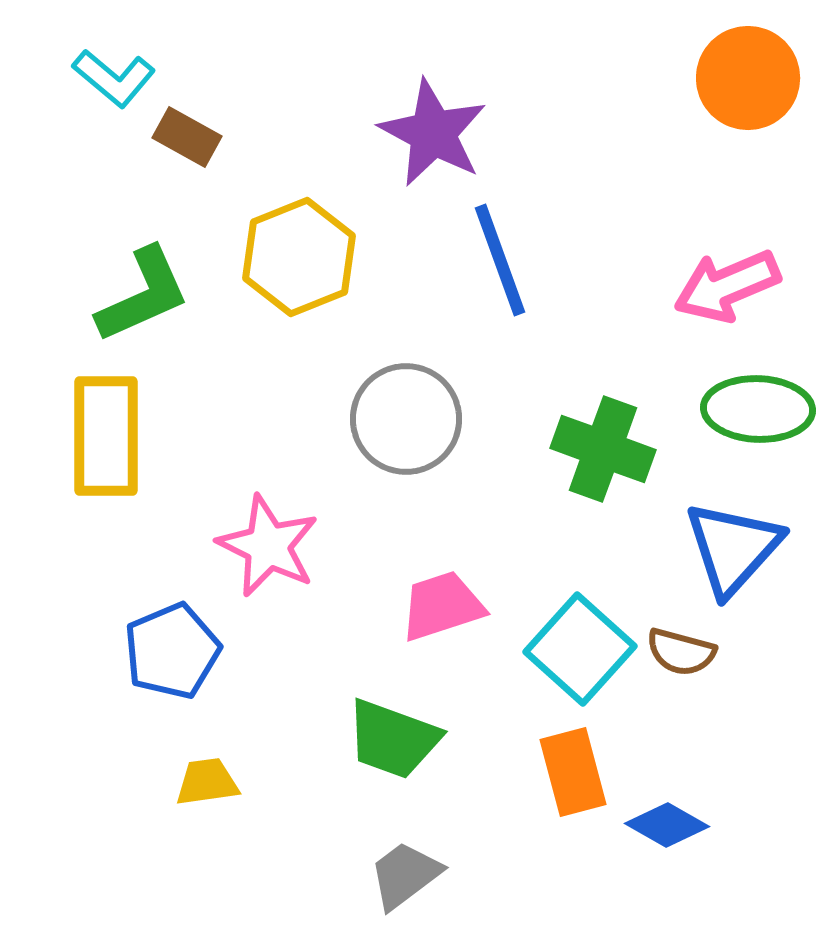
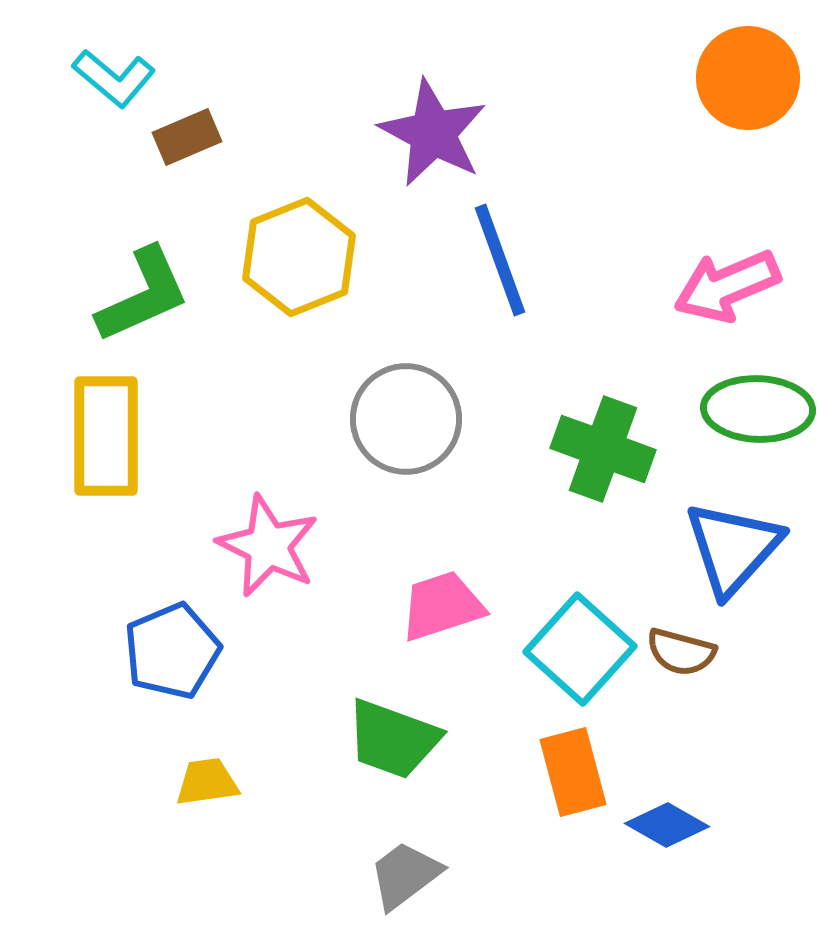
brown rectangle: rotated 52 degrees counterclockwise
